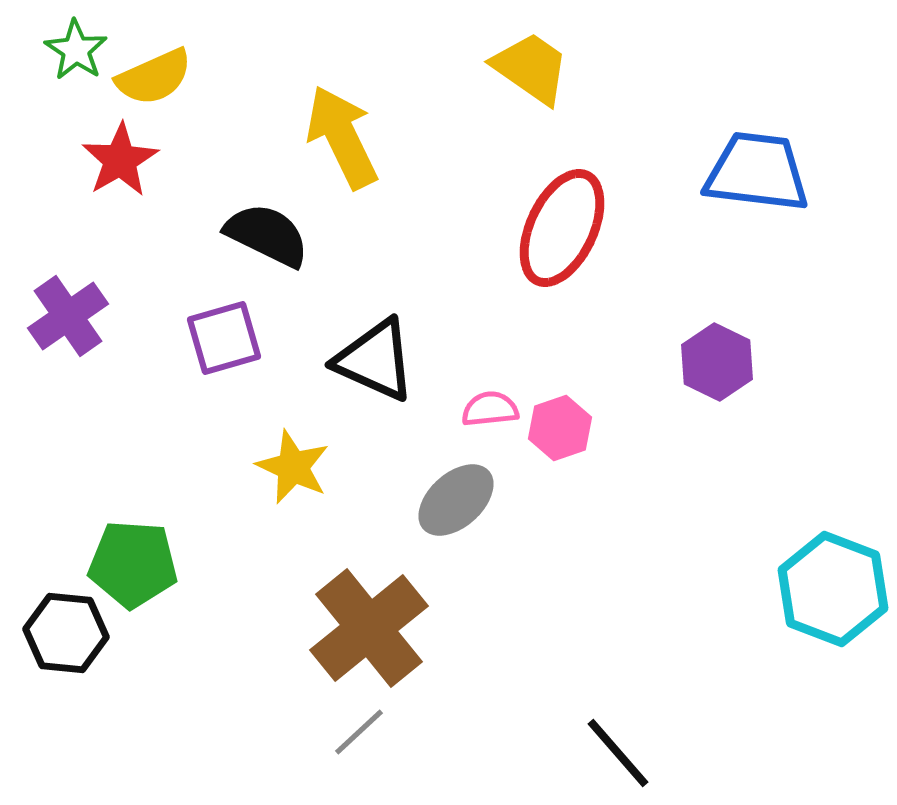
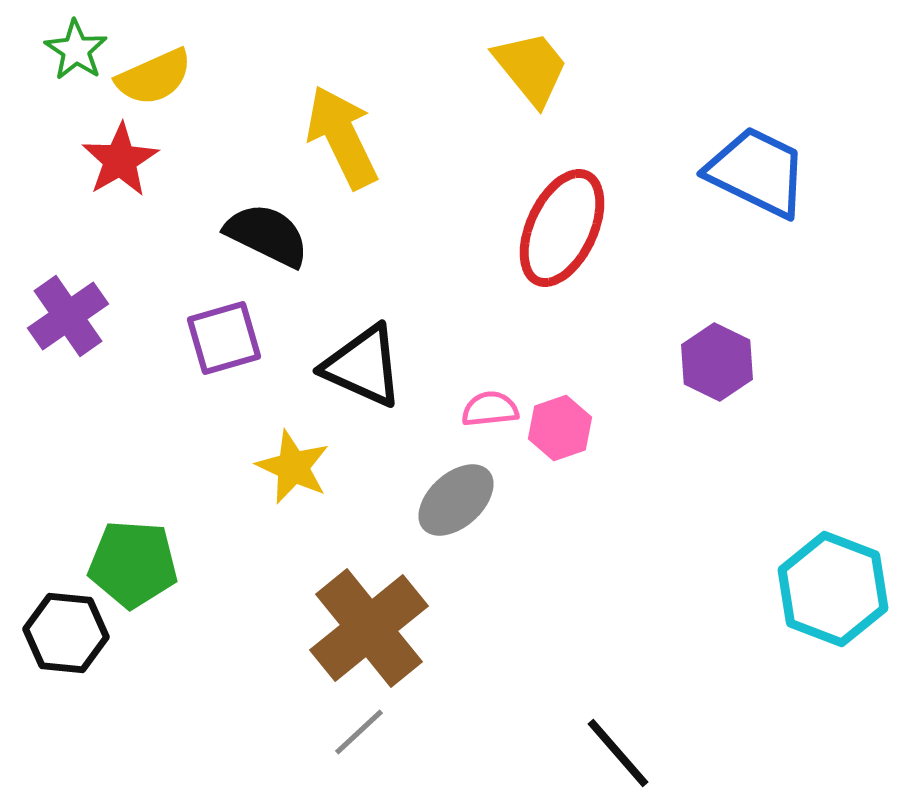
yellow trapezoid: rotated 16 degrees clockwise
blue trapezoid: rotated 19 degrees clockwise
black triangle: moved 12 px left, 6 px down
